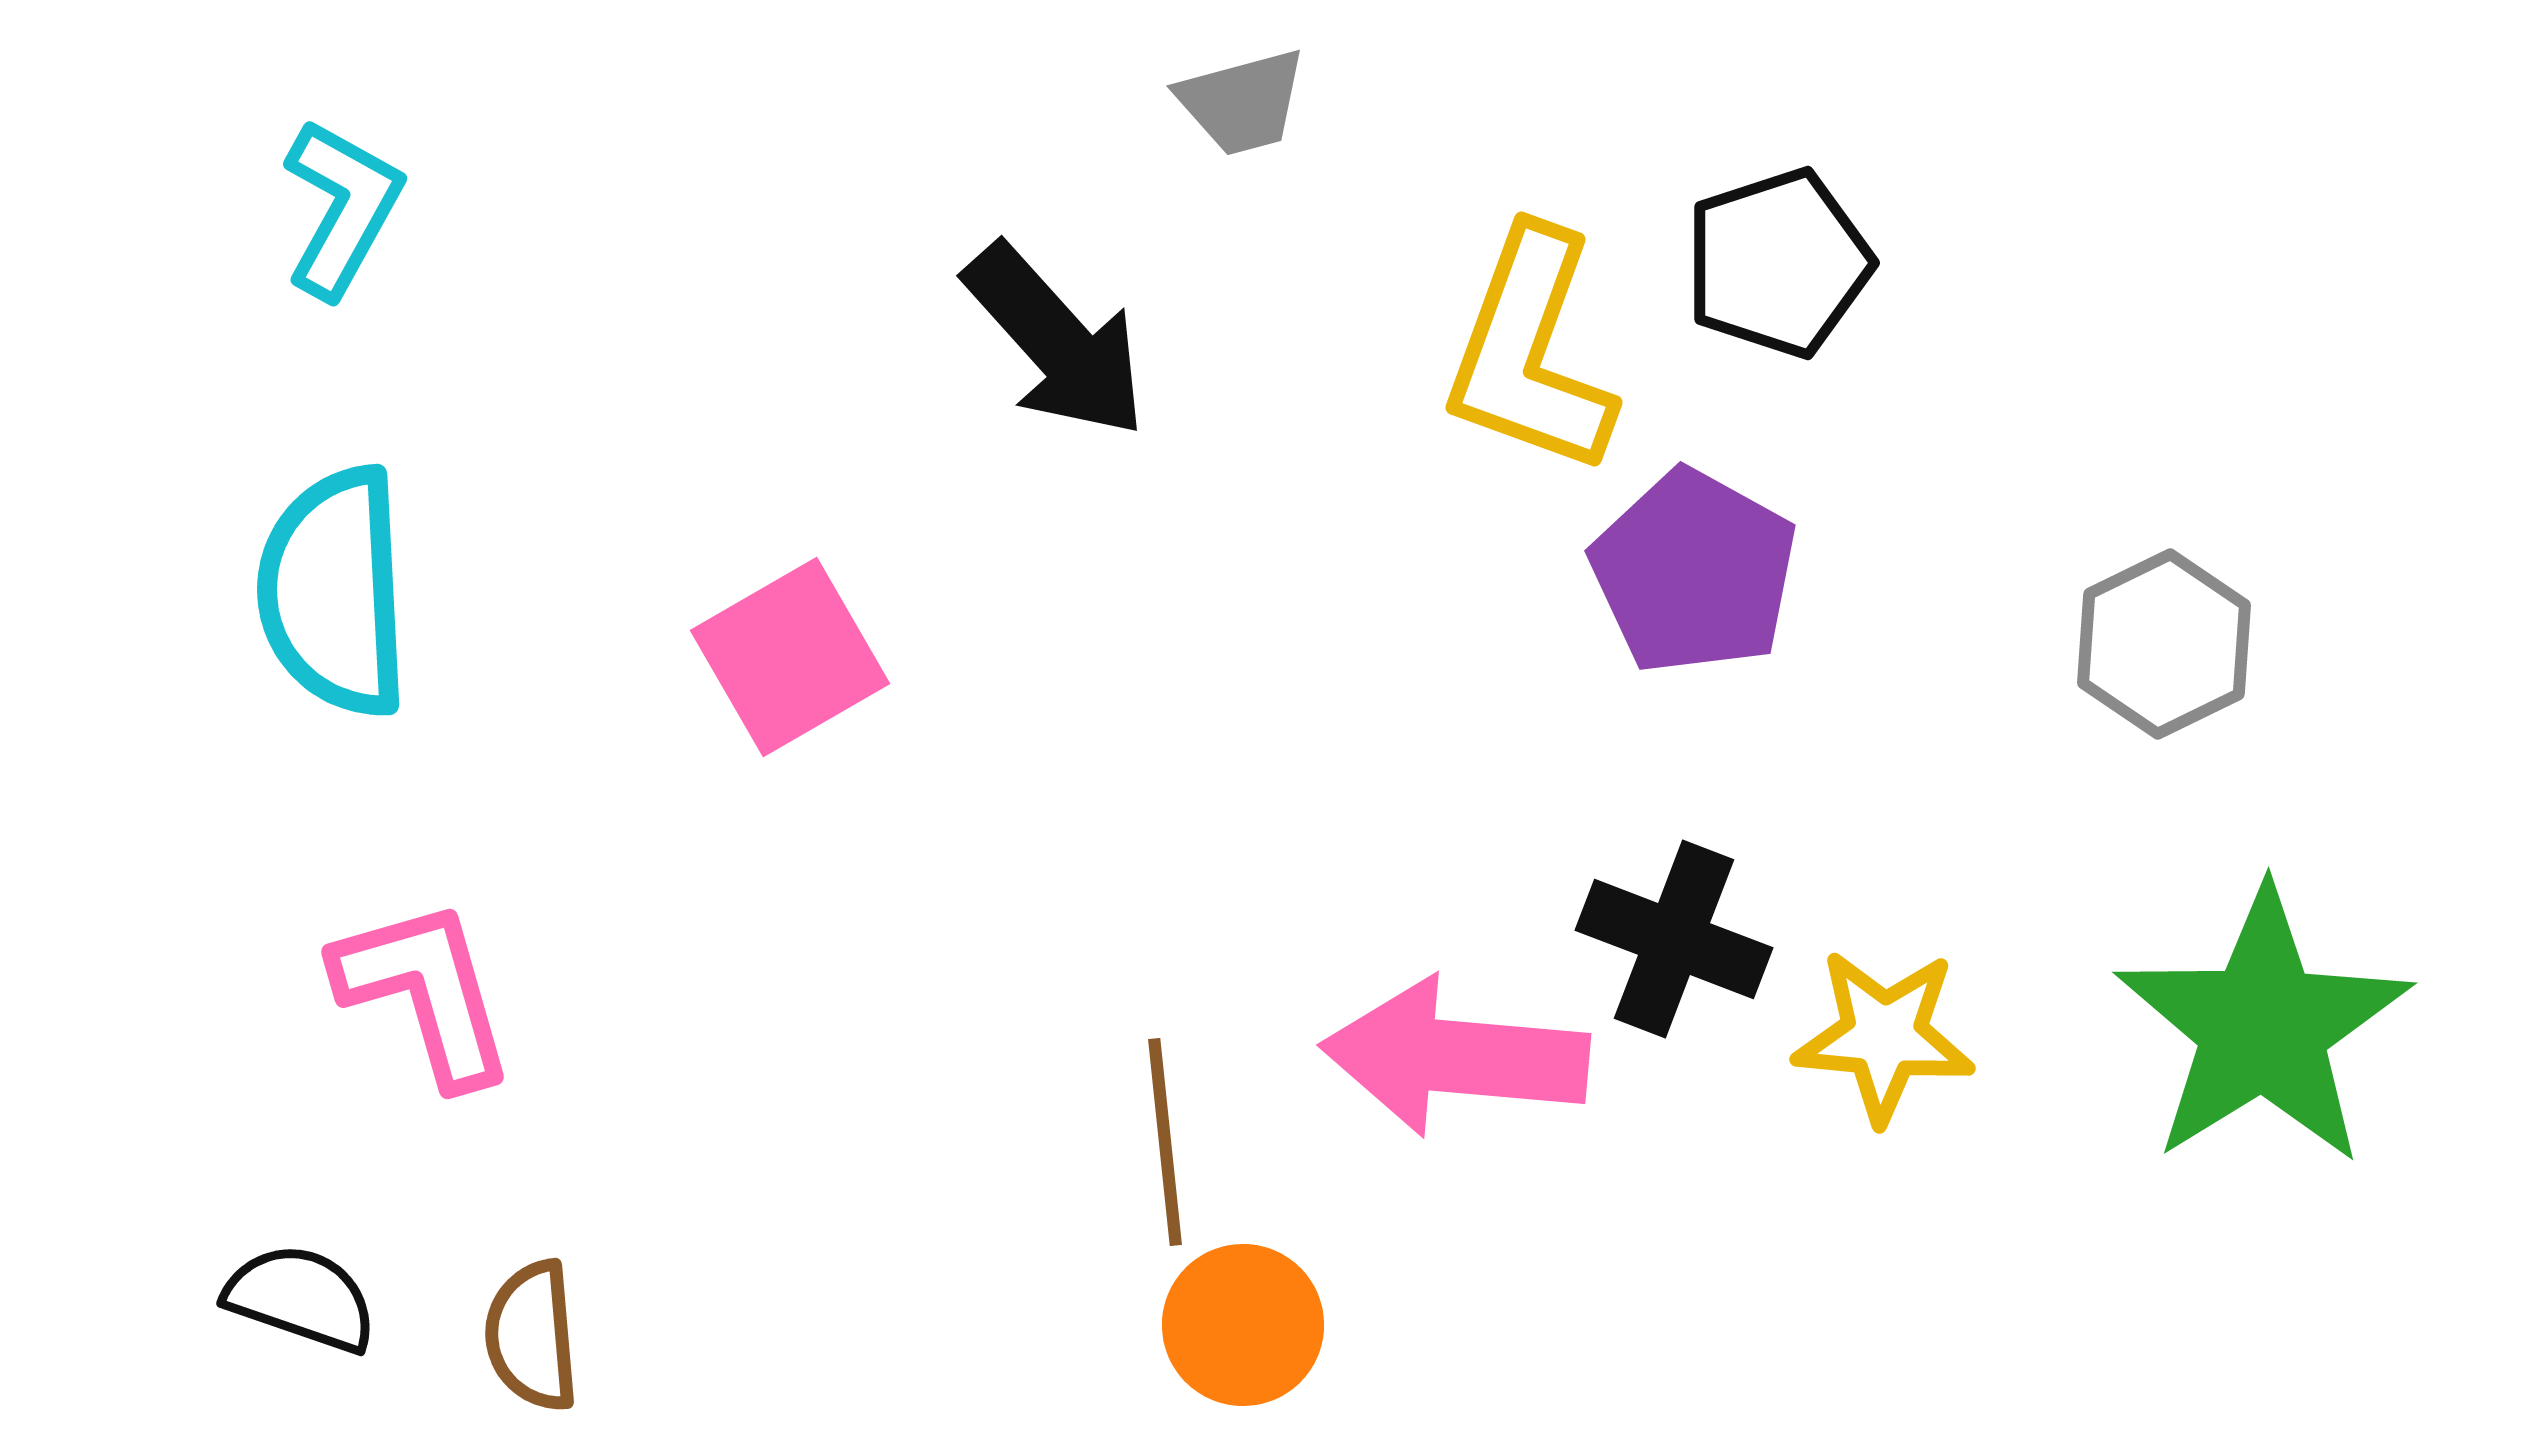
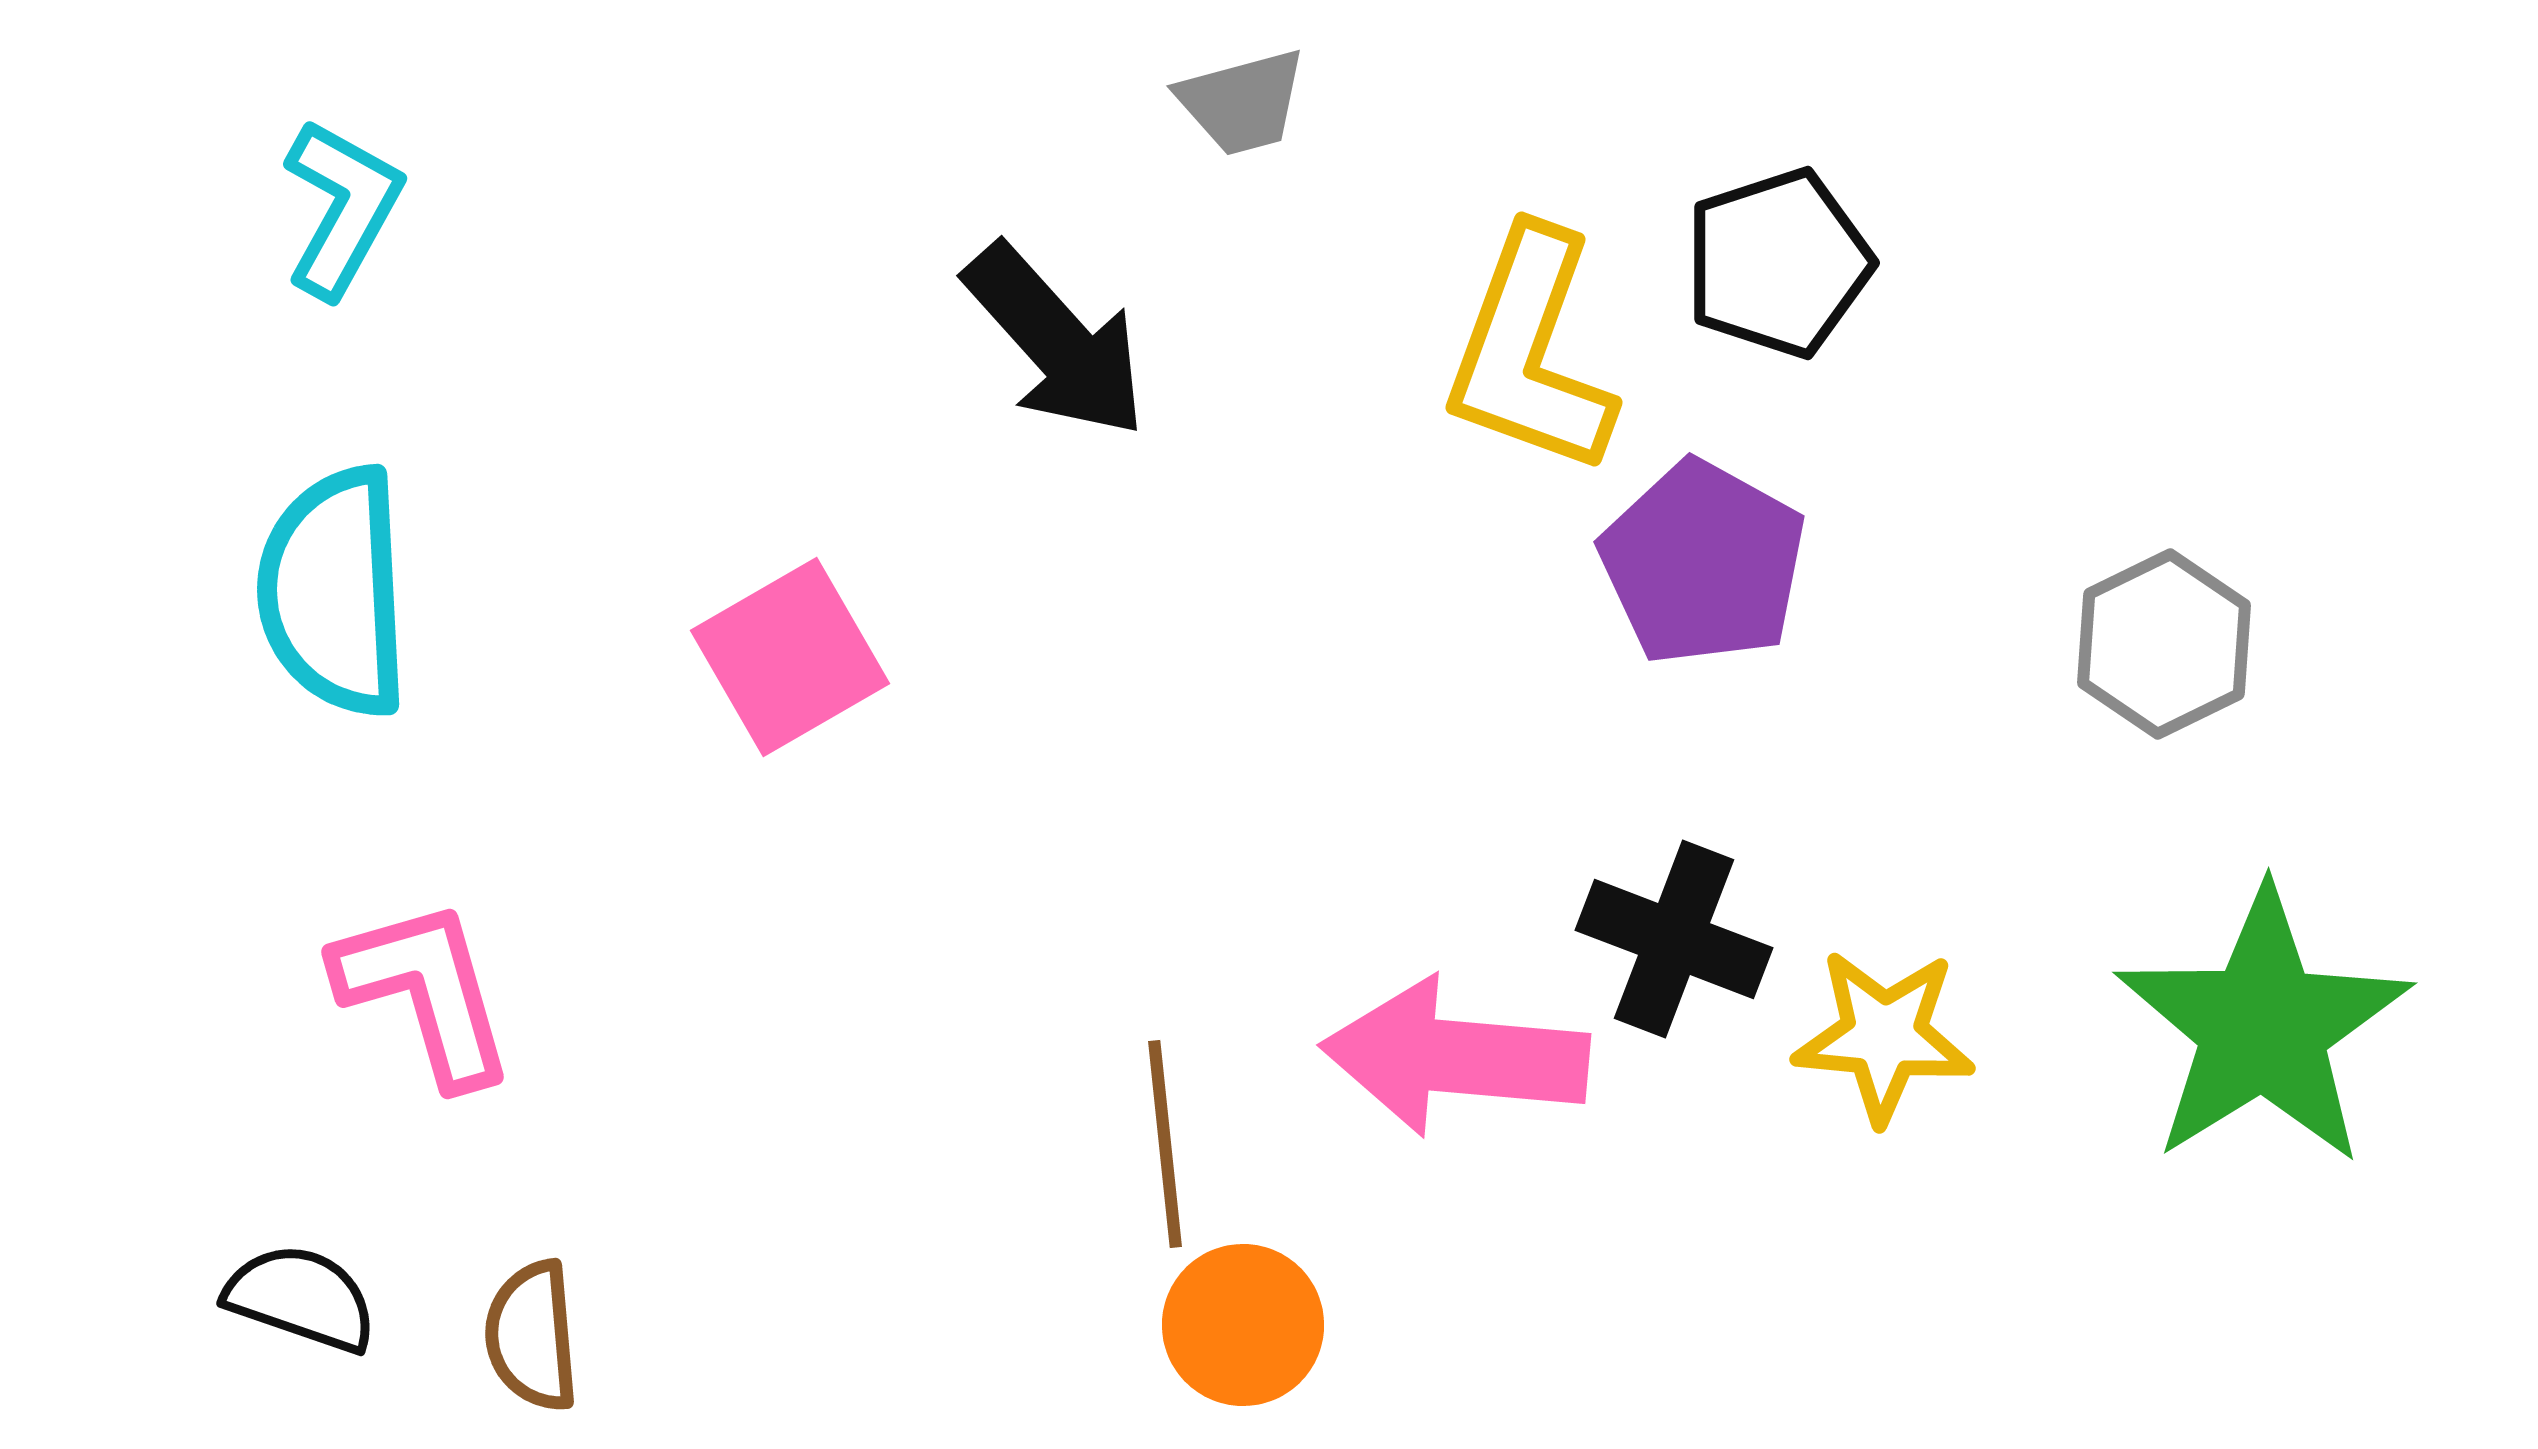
purple pentagon: moved 9 px right, 9 px up
brown line: moved 2 px down
